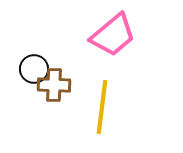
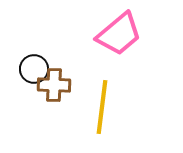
pink trapezoid: moved 6 px right, 1 px up
